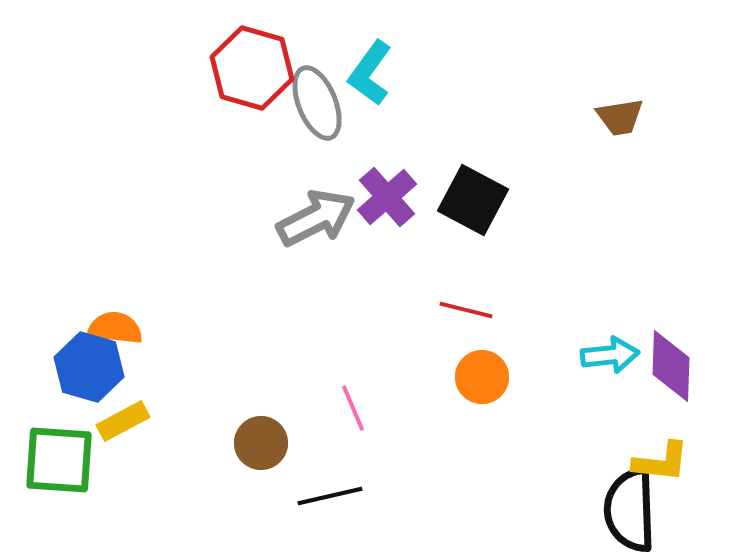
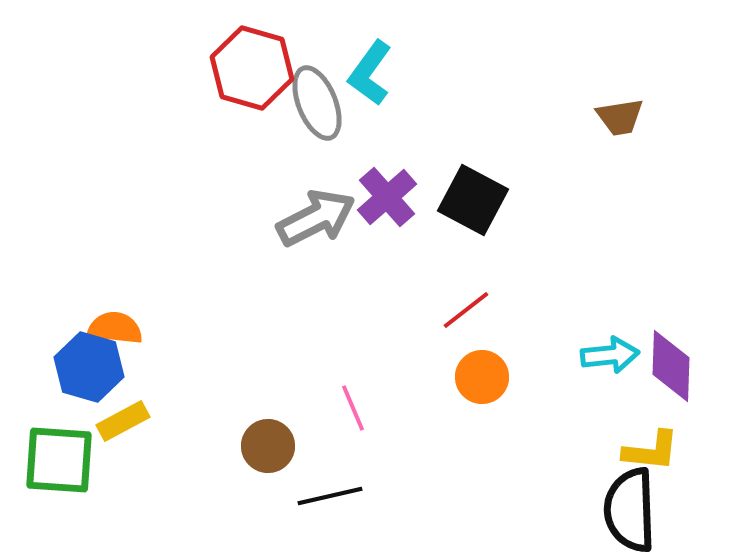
red line: rotated 52 degrees counterclockwise
brown circle: moved 7 px right, 3 px down
yellow L-shape: moved 10 px left, 11 px up
